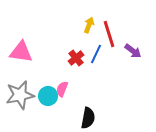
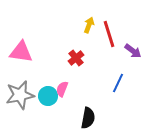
blue line: moved 22 px right, 29 px down
